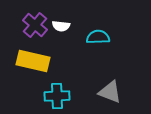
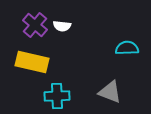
white semicircle: moved 1 px right
cyan semicircle: moved 29 px right, 11 px down
yellow rectangle: moved 1 px left, 1 px down
